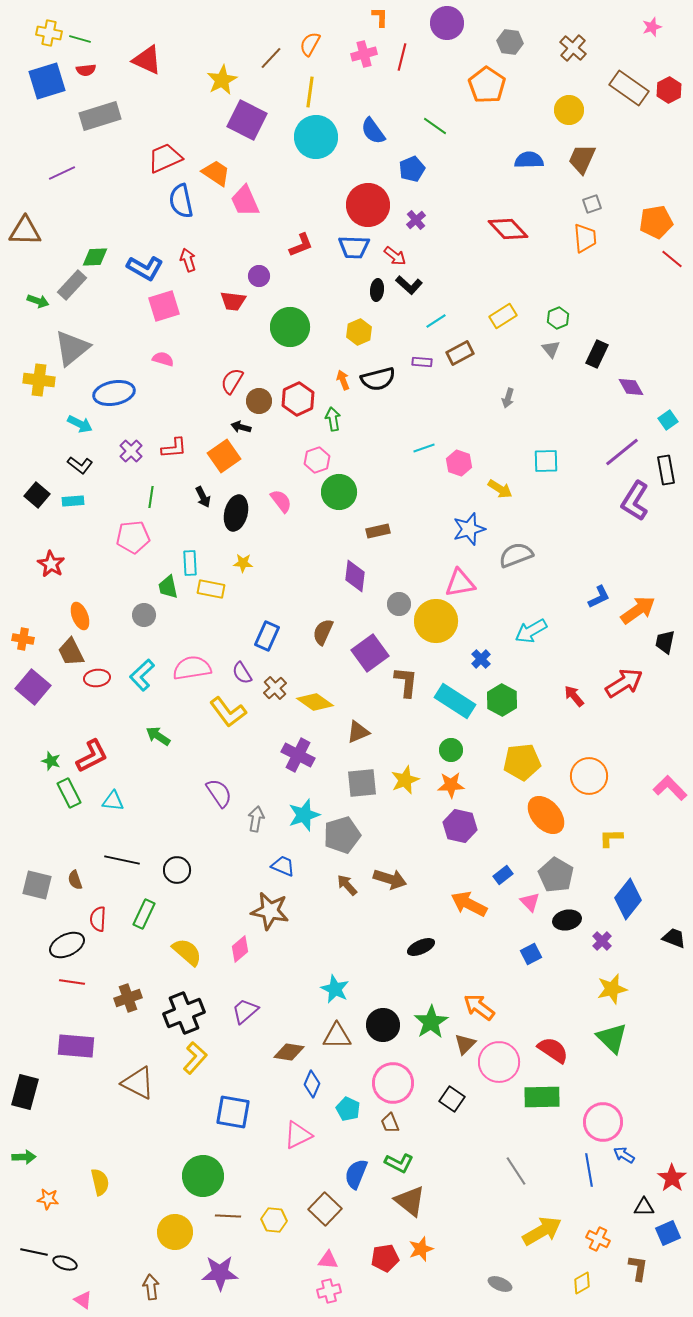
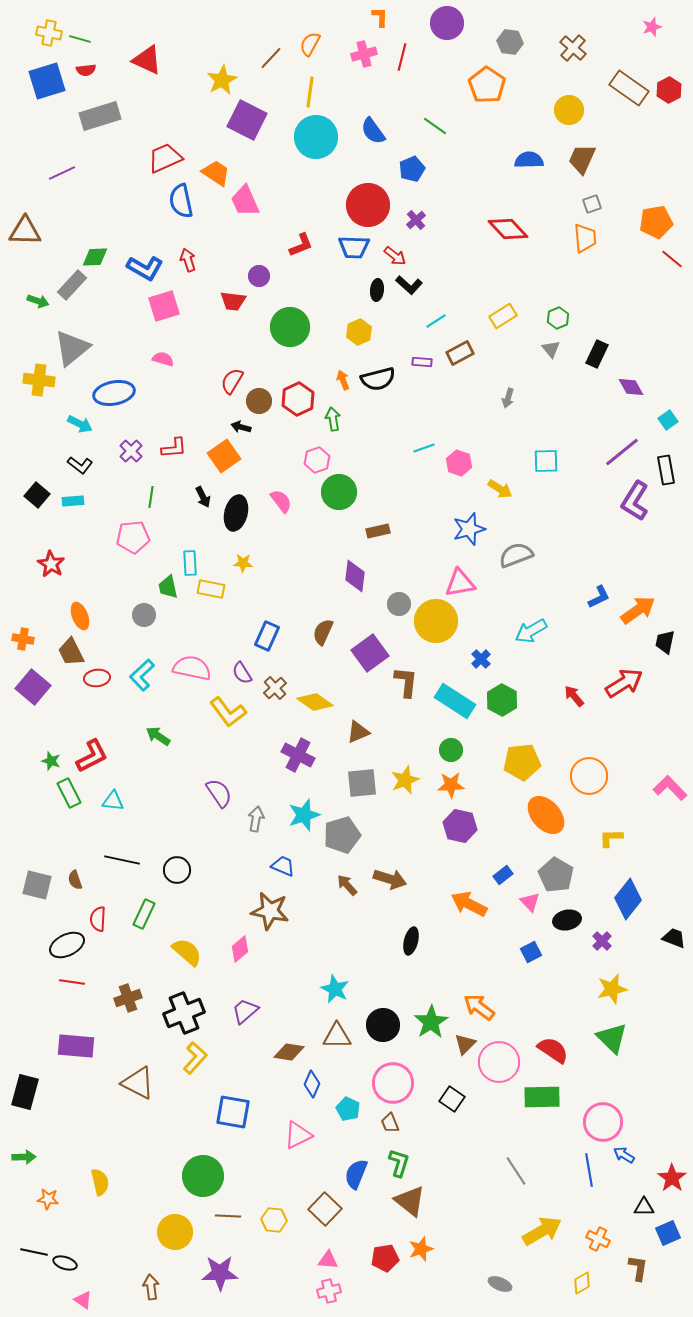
pink semicircle at (192, 668): rotated 21 degrees clockwise
black ellipse at (421, 947): moved 10 px left, 6 px up; rotated 52 degrees counterclockwise
blue square at (531, 954): moved 2 px up
green L-shape at (399, 1163): rotated 100 degrees counterclockwise
